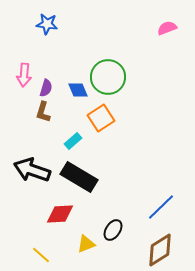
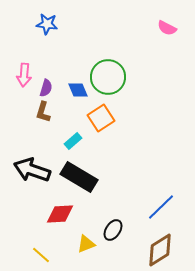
pink semicircle: rotated 132 degrees counterclockwise
